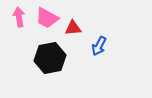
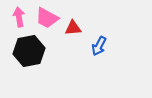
black hexagon: moved 21 px left, 7 px up
